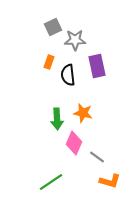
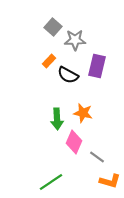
gray square: rotated 24 degrees counterclockwise
orange rectangle: moved 1 px up; rotated 24 degrees clockwise
purple rectangle: rotated 25 degrees clockwise
black semicircle: rotated 55 degrees counterclockwise
pink diamond: moved 1 px up
